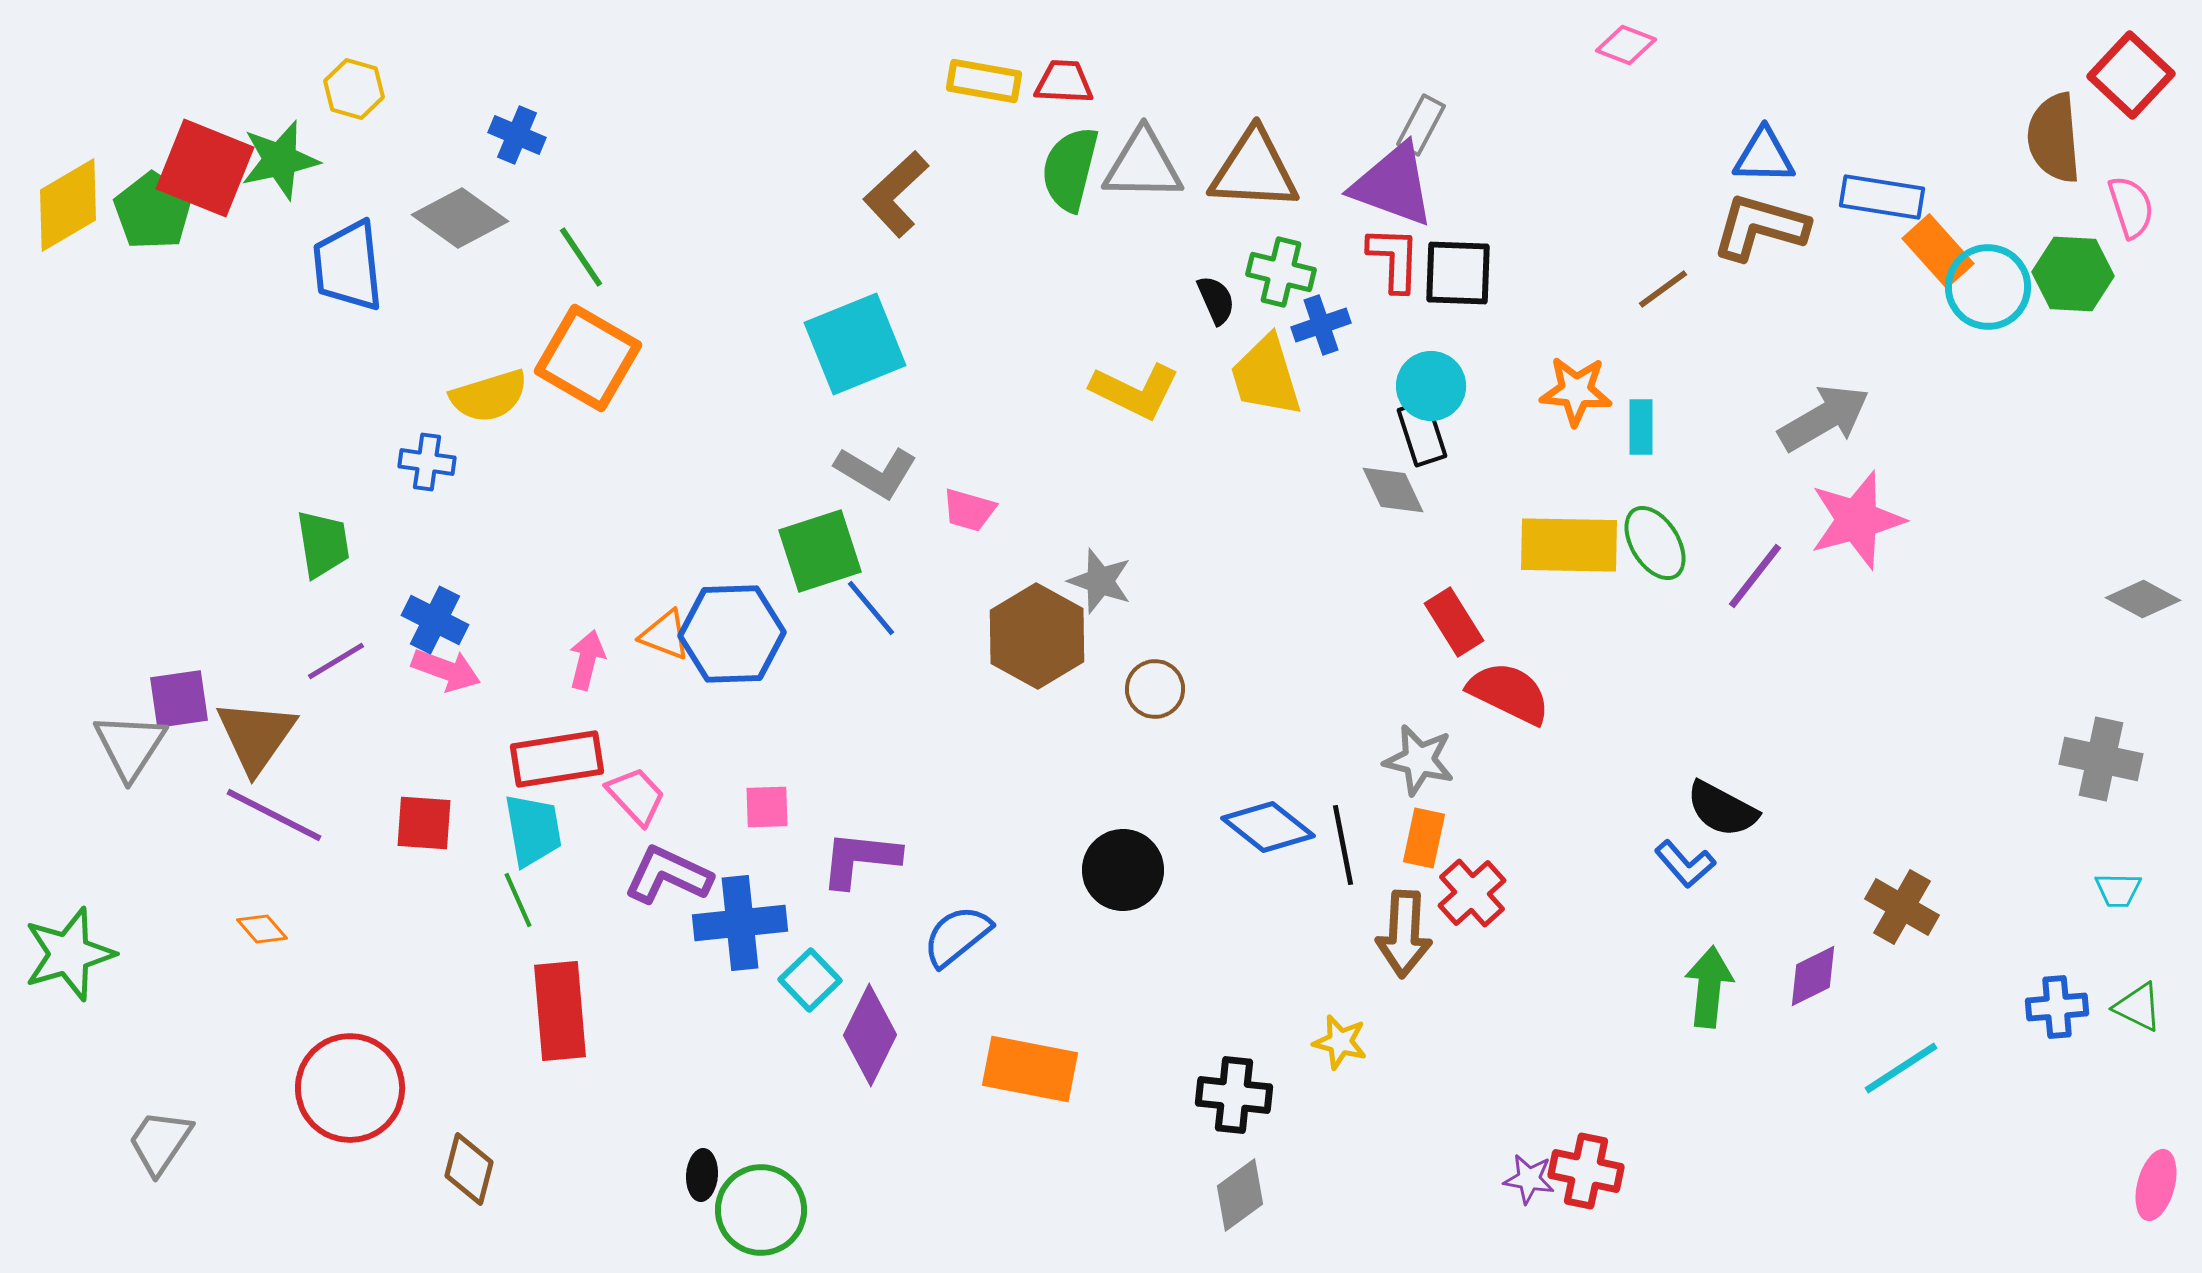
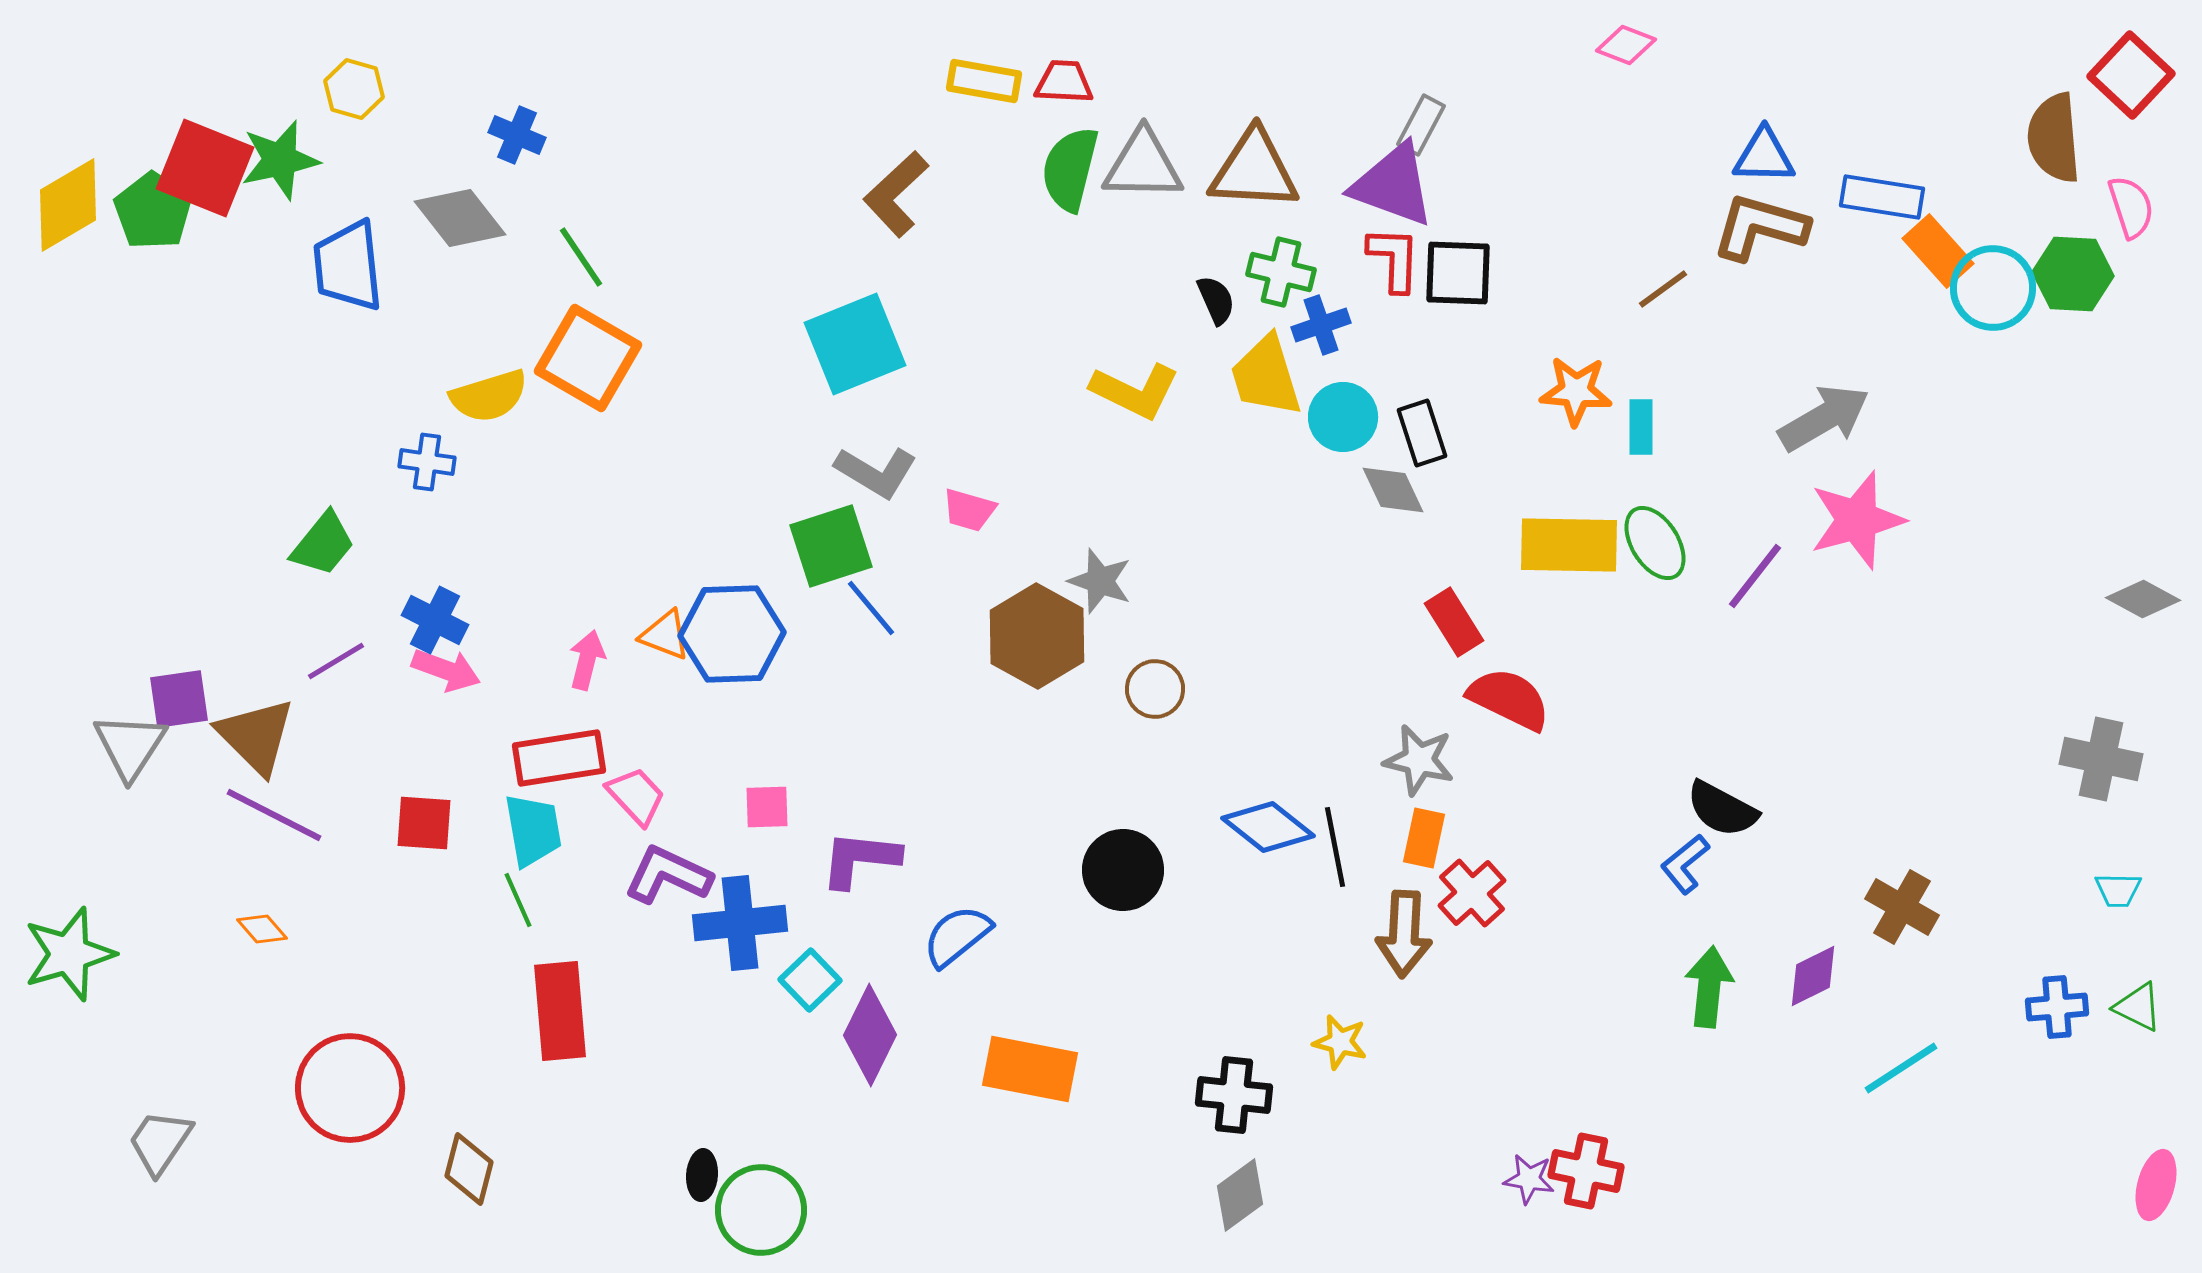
gray diamond at (460, 218): rotated 16 degrees clockwise
cyan circle at (1988, 287): moved 5 px right, 1 px down
cyan circle at (1431, 386): moved 88 px left, 31 px down
green trapezoid at (323, 544): rotated 48 degrees clockwise
green square at (820, 551): moved 11 px right, 5 px up
red semicircle at (1509, 693): moved 6 px down
brown triangle at (256, 736): rotated 20 degrees counterclockwise
red rectangle at (557, 759): moved 2 px right, 1 px up
black line at (1343, 845): moved 8 px left, 2 px down
blue L-shape at (1685, 864): rotated 92 degrees clockwise
